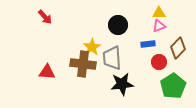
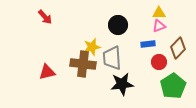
yellow star: rotated 18 degrees clockwise
red triangle: rotated 18 degrees counterclockwise
